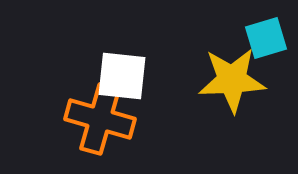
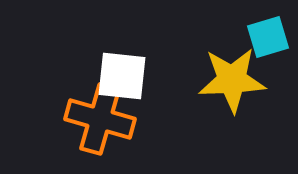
cyan square: moved 2 px right, 1 px up
